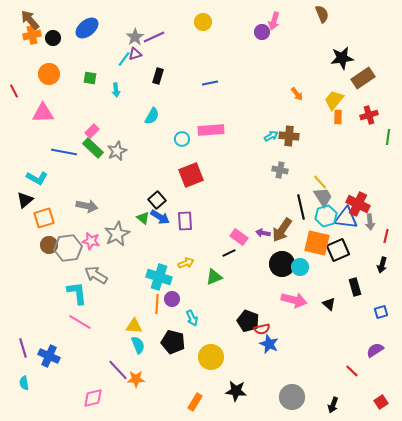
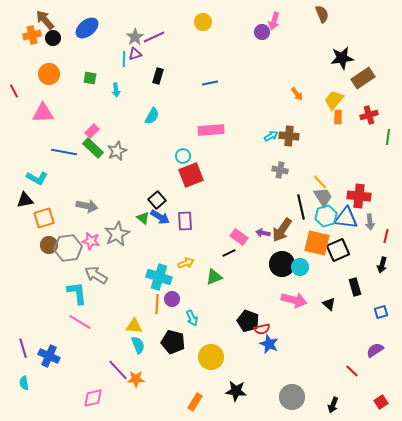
brown arrow at (30, 20): moved 15 px right
cyan line at (124, 59): rotated 35 degrees counterclockwise
cyan circle at (182, 139): moved 1 px right, 17 px down
black triangle at (25, 200): rotated 30 degrees clockwise
red cross at (358, 204): moved 1 px right, 8 px up; rotated 20 degrees counterclockwise
